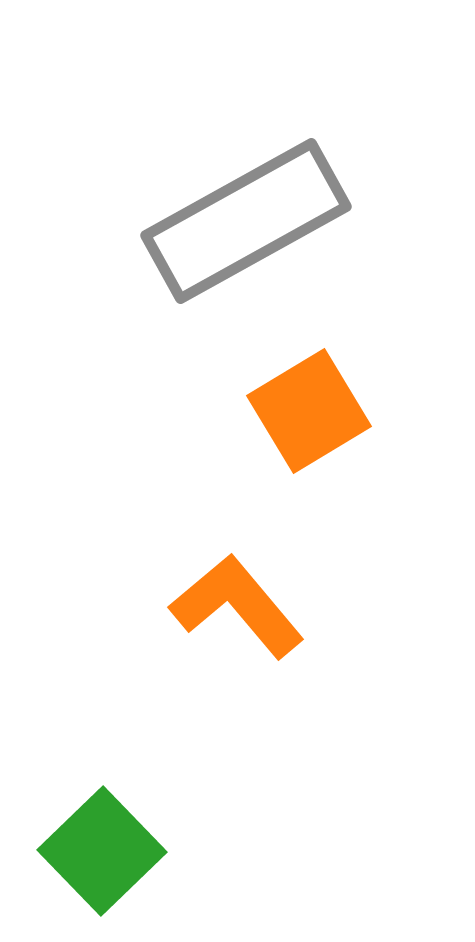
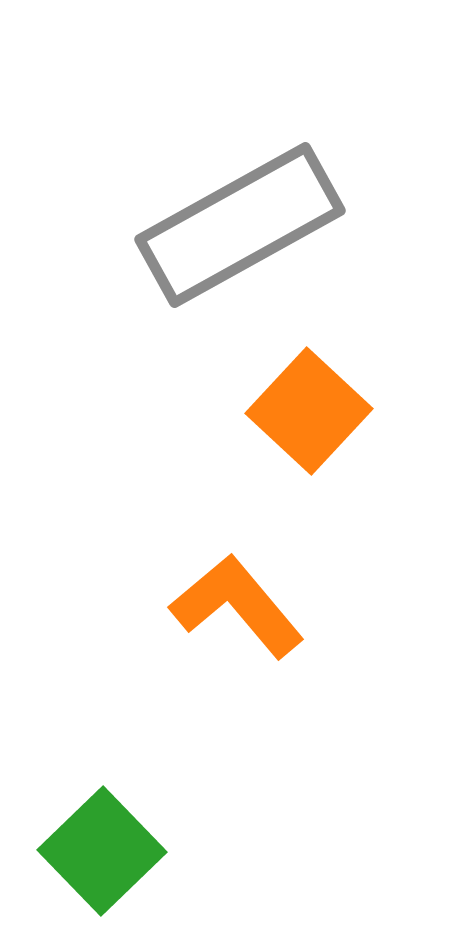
gray rectangle: moved 6 px left, 4 px down
orange square: rotated 16 degrees counterclockwise
